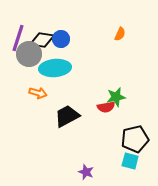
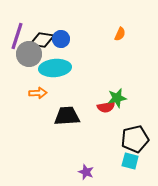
purple line: moved 1 px left, 2 px up
orange arrow: rotated 18 degrees counterclockwise
green star: moved 1 px right, 1 px down
black trapezoid: rotated 24 degrees clockwise
